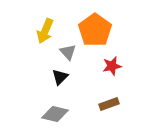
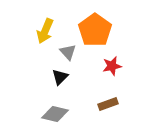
brown rectangle: moved 1 px left
